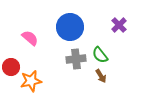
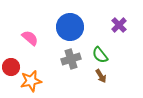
gray cross: moved 5 px left; rotated 12 degrees counterclockwise
